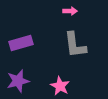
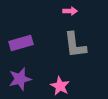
purple star: moved 2 px right, 2 px up
